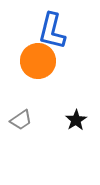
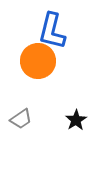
gray trapezoid: moved 1 px up
